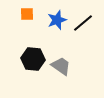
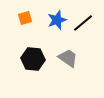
orange square: moved 2 px left, 4 px down; rotated 16 degrees counterclockwise
gray trapezoid: moved 7 px right, 8 px up
